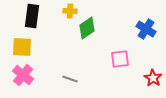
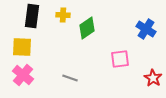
yellow cross: moved 7 px left, 4 px down
gray line: moved 1 px up
